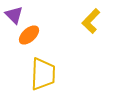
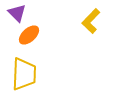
purple triangle: moved 3 px right, 2 px up
yellow trapezoid: moved 19 px left
